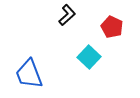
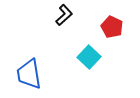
black L-shape: moved 3 px left
blue trapezoid: rotated 12 degrees clockwise
